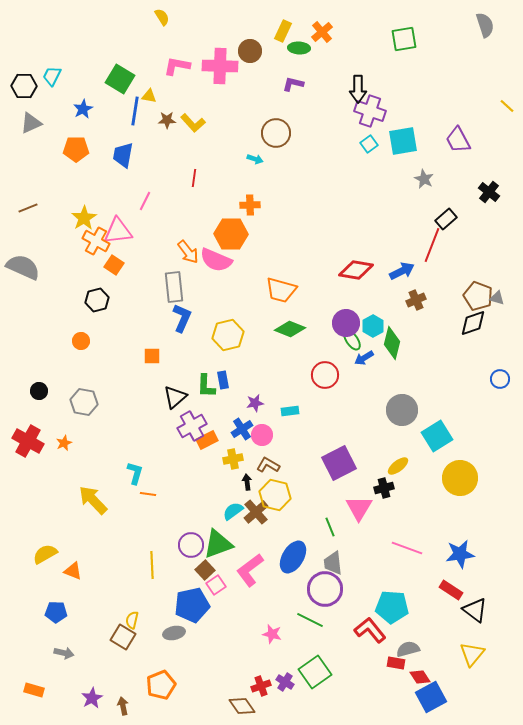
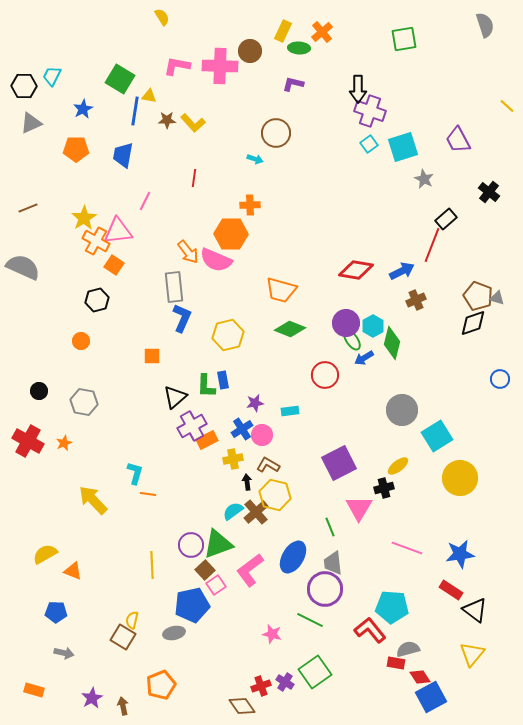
cyan square at (403, 141): moved 6 px down; rotated 8 degrees counterclockwise
